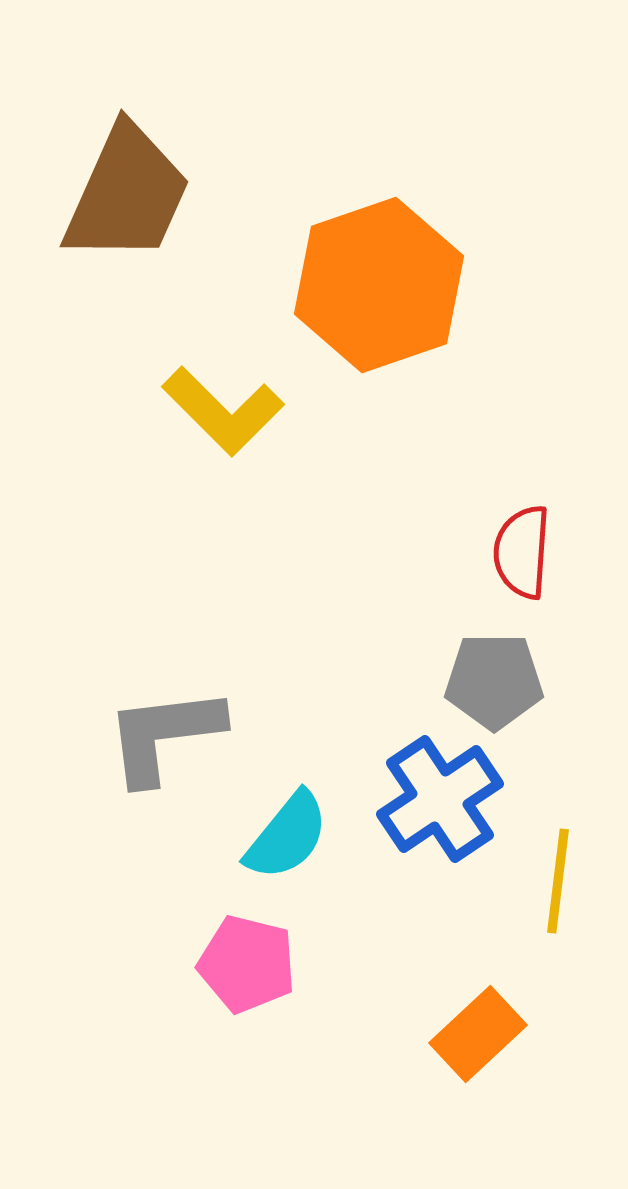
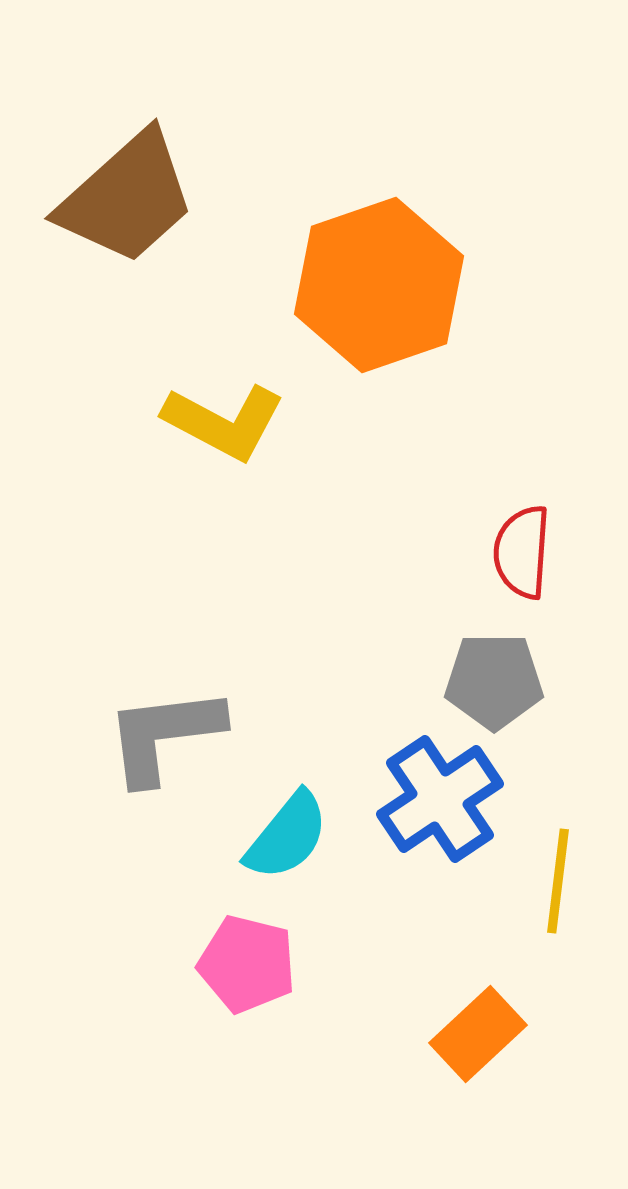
brown trapezoid: moved 4 px down; rotated 24 degrees clockwise
yellow L-shape: moved 1 px right, 11 px down; rotated 17 degrees counterclockwise
